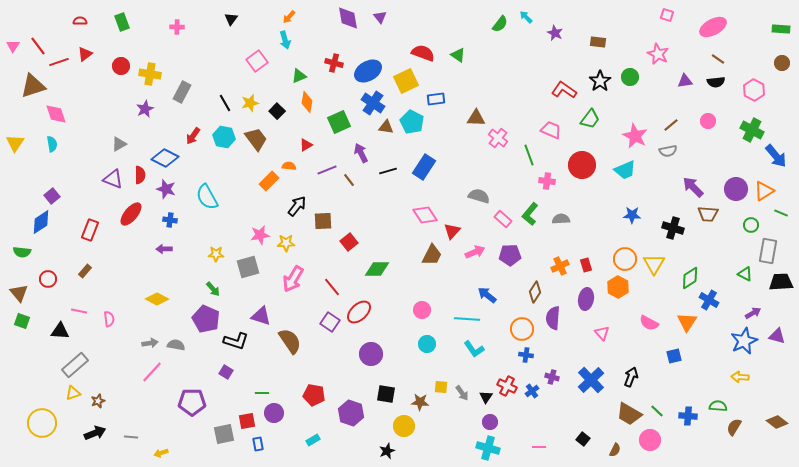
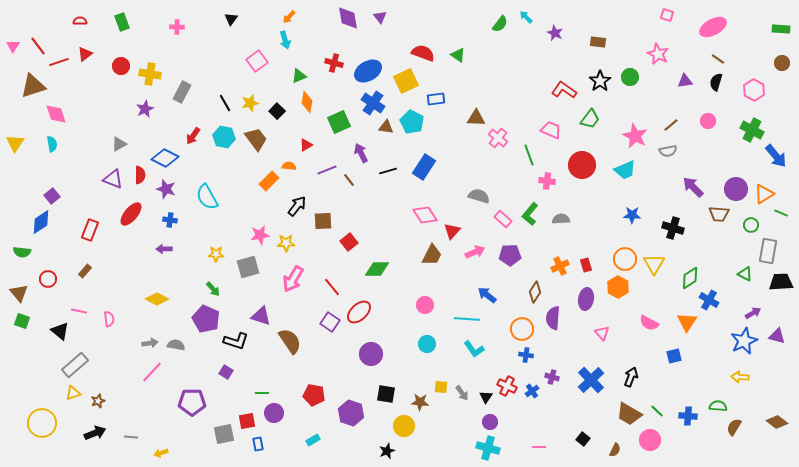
black semicircle at (716, 82): rotated 114 degrees clockwise
orange triangle at (764, 191): moved 3 px down
brown trapezoid at (708, 214): moved 11 px right
pink circle at (422, 310): moved 3 px right, 5 px up
black triangle at (60, 331): rotated 36 degrees clockwise
